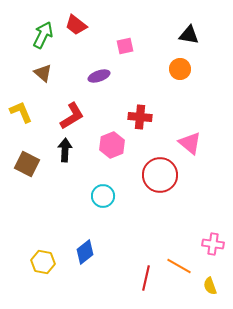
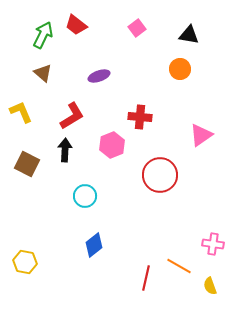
pink square: moved 12 px right, 18 px up; rotated 24 degrees counterclockwise
pink triangle: moved 11 px right, 8 px up; rotated 45 degrees clockwise
cyan circle: moved 18 px left
blue diamond: moved 9 px right, 7 px up
yellow hexagon: moved 18 px left
